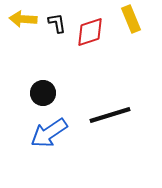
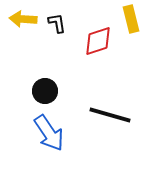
yellow rectangle: rotated 8 degrees clockwise
red diamond: moved 8 px right, 9 px down
black circle: moved 2 px right, 2 px up
black line: rotated 33 degrees clockwise
blue arrow: rotated 90 degrees counterclockwise
